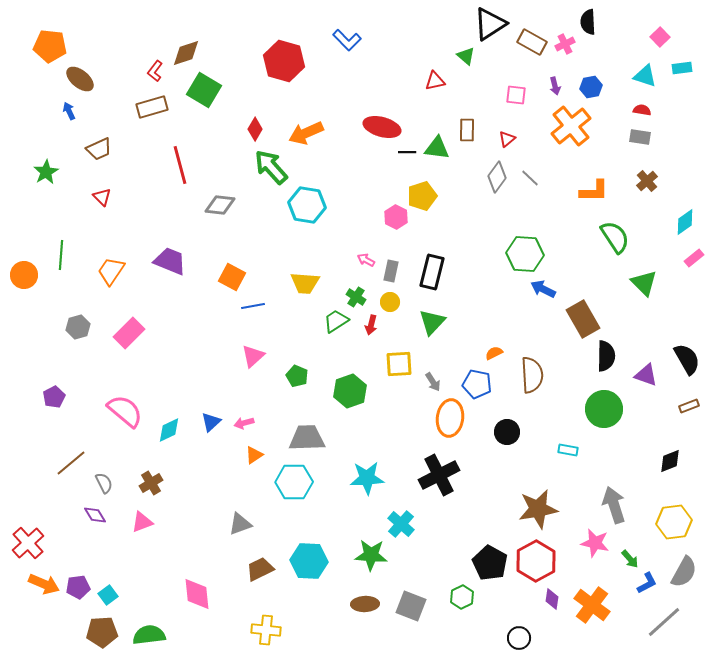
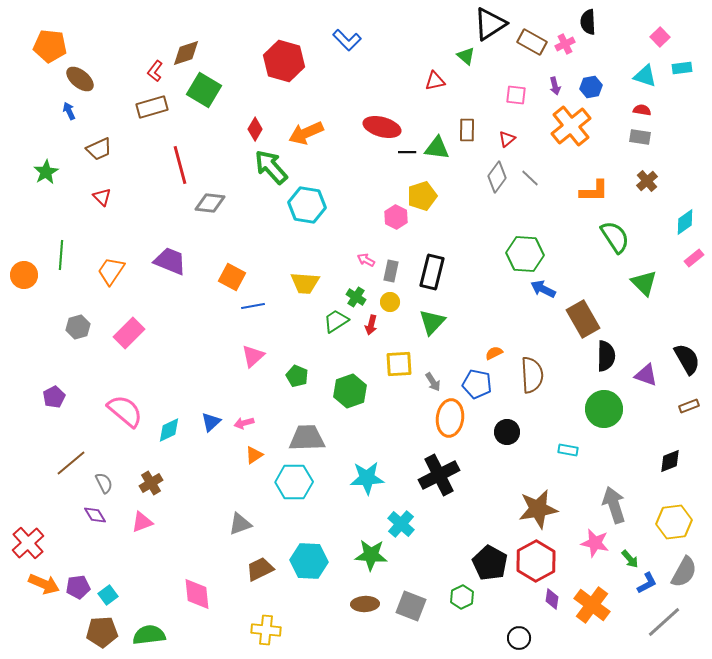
gray diamond at (220, 205): moved 10 px left, 2 px up
